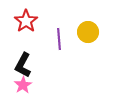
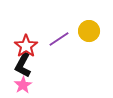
red star: moved 25 px down
yellow circle: moved 1 px right, 1 px up
purple line: rotated 60 degrees clockwise
